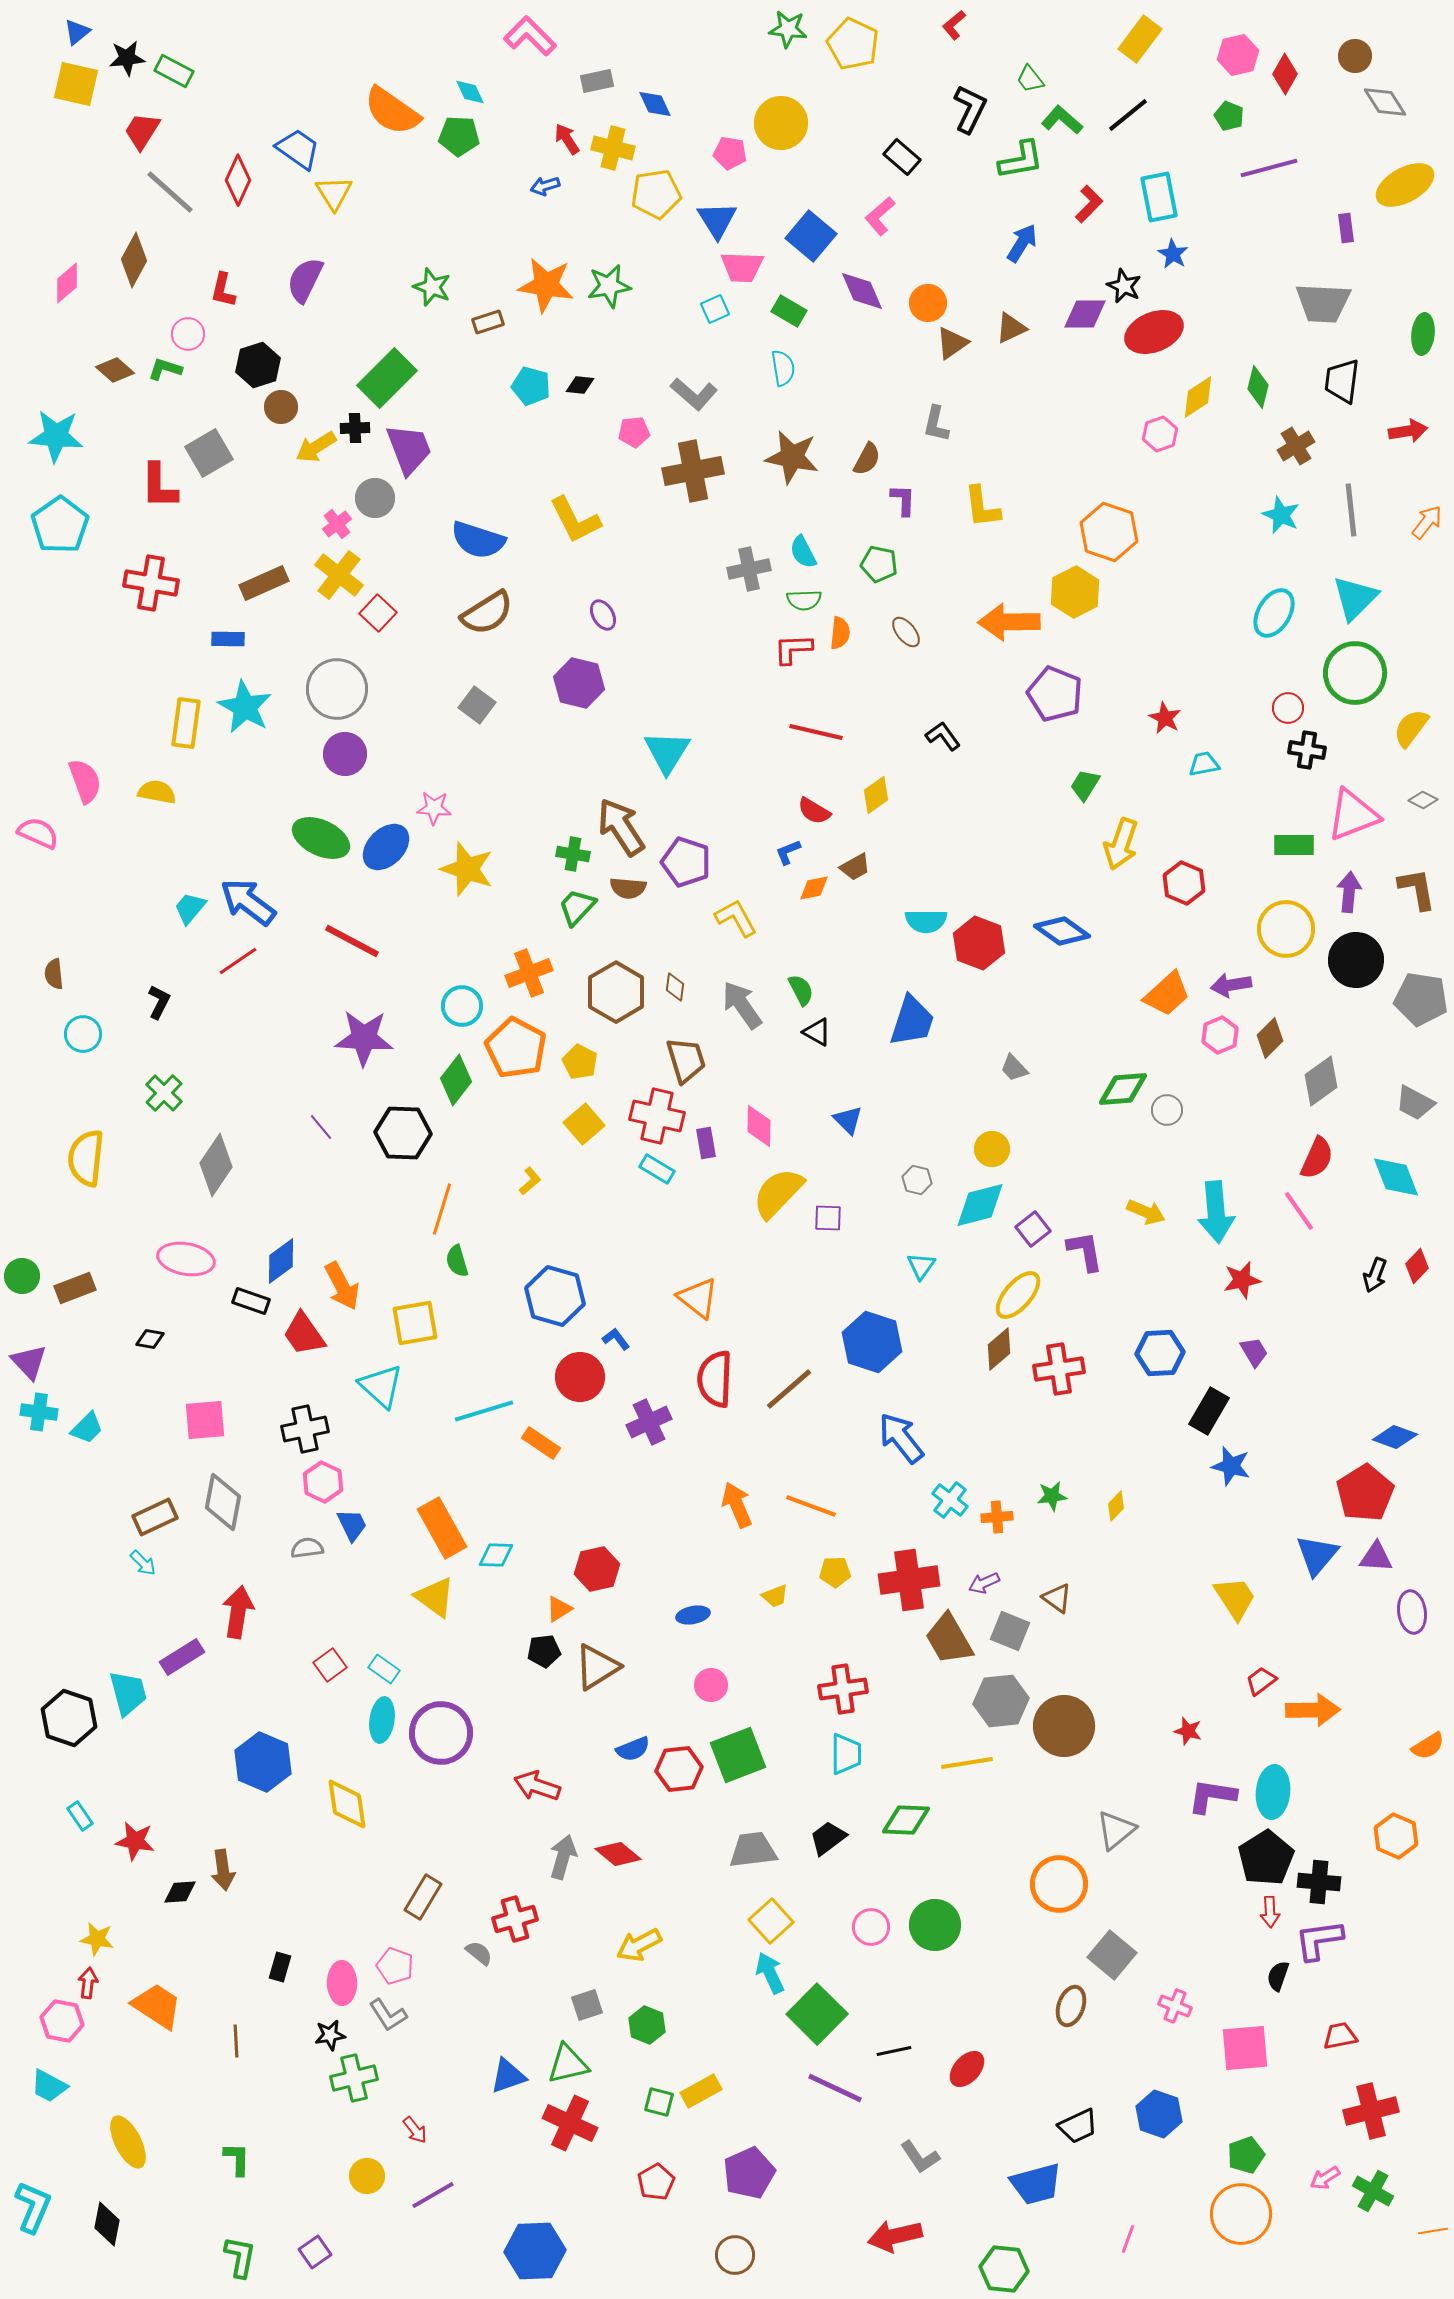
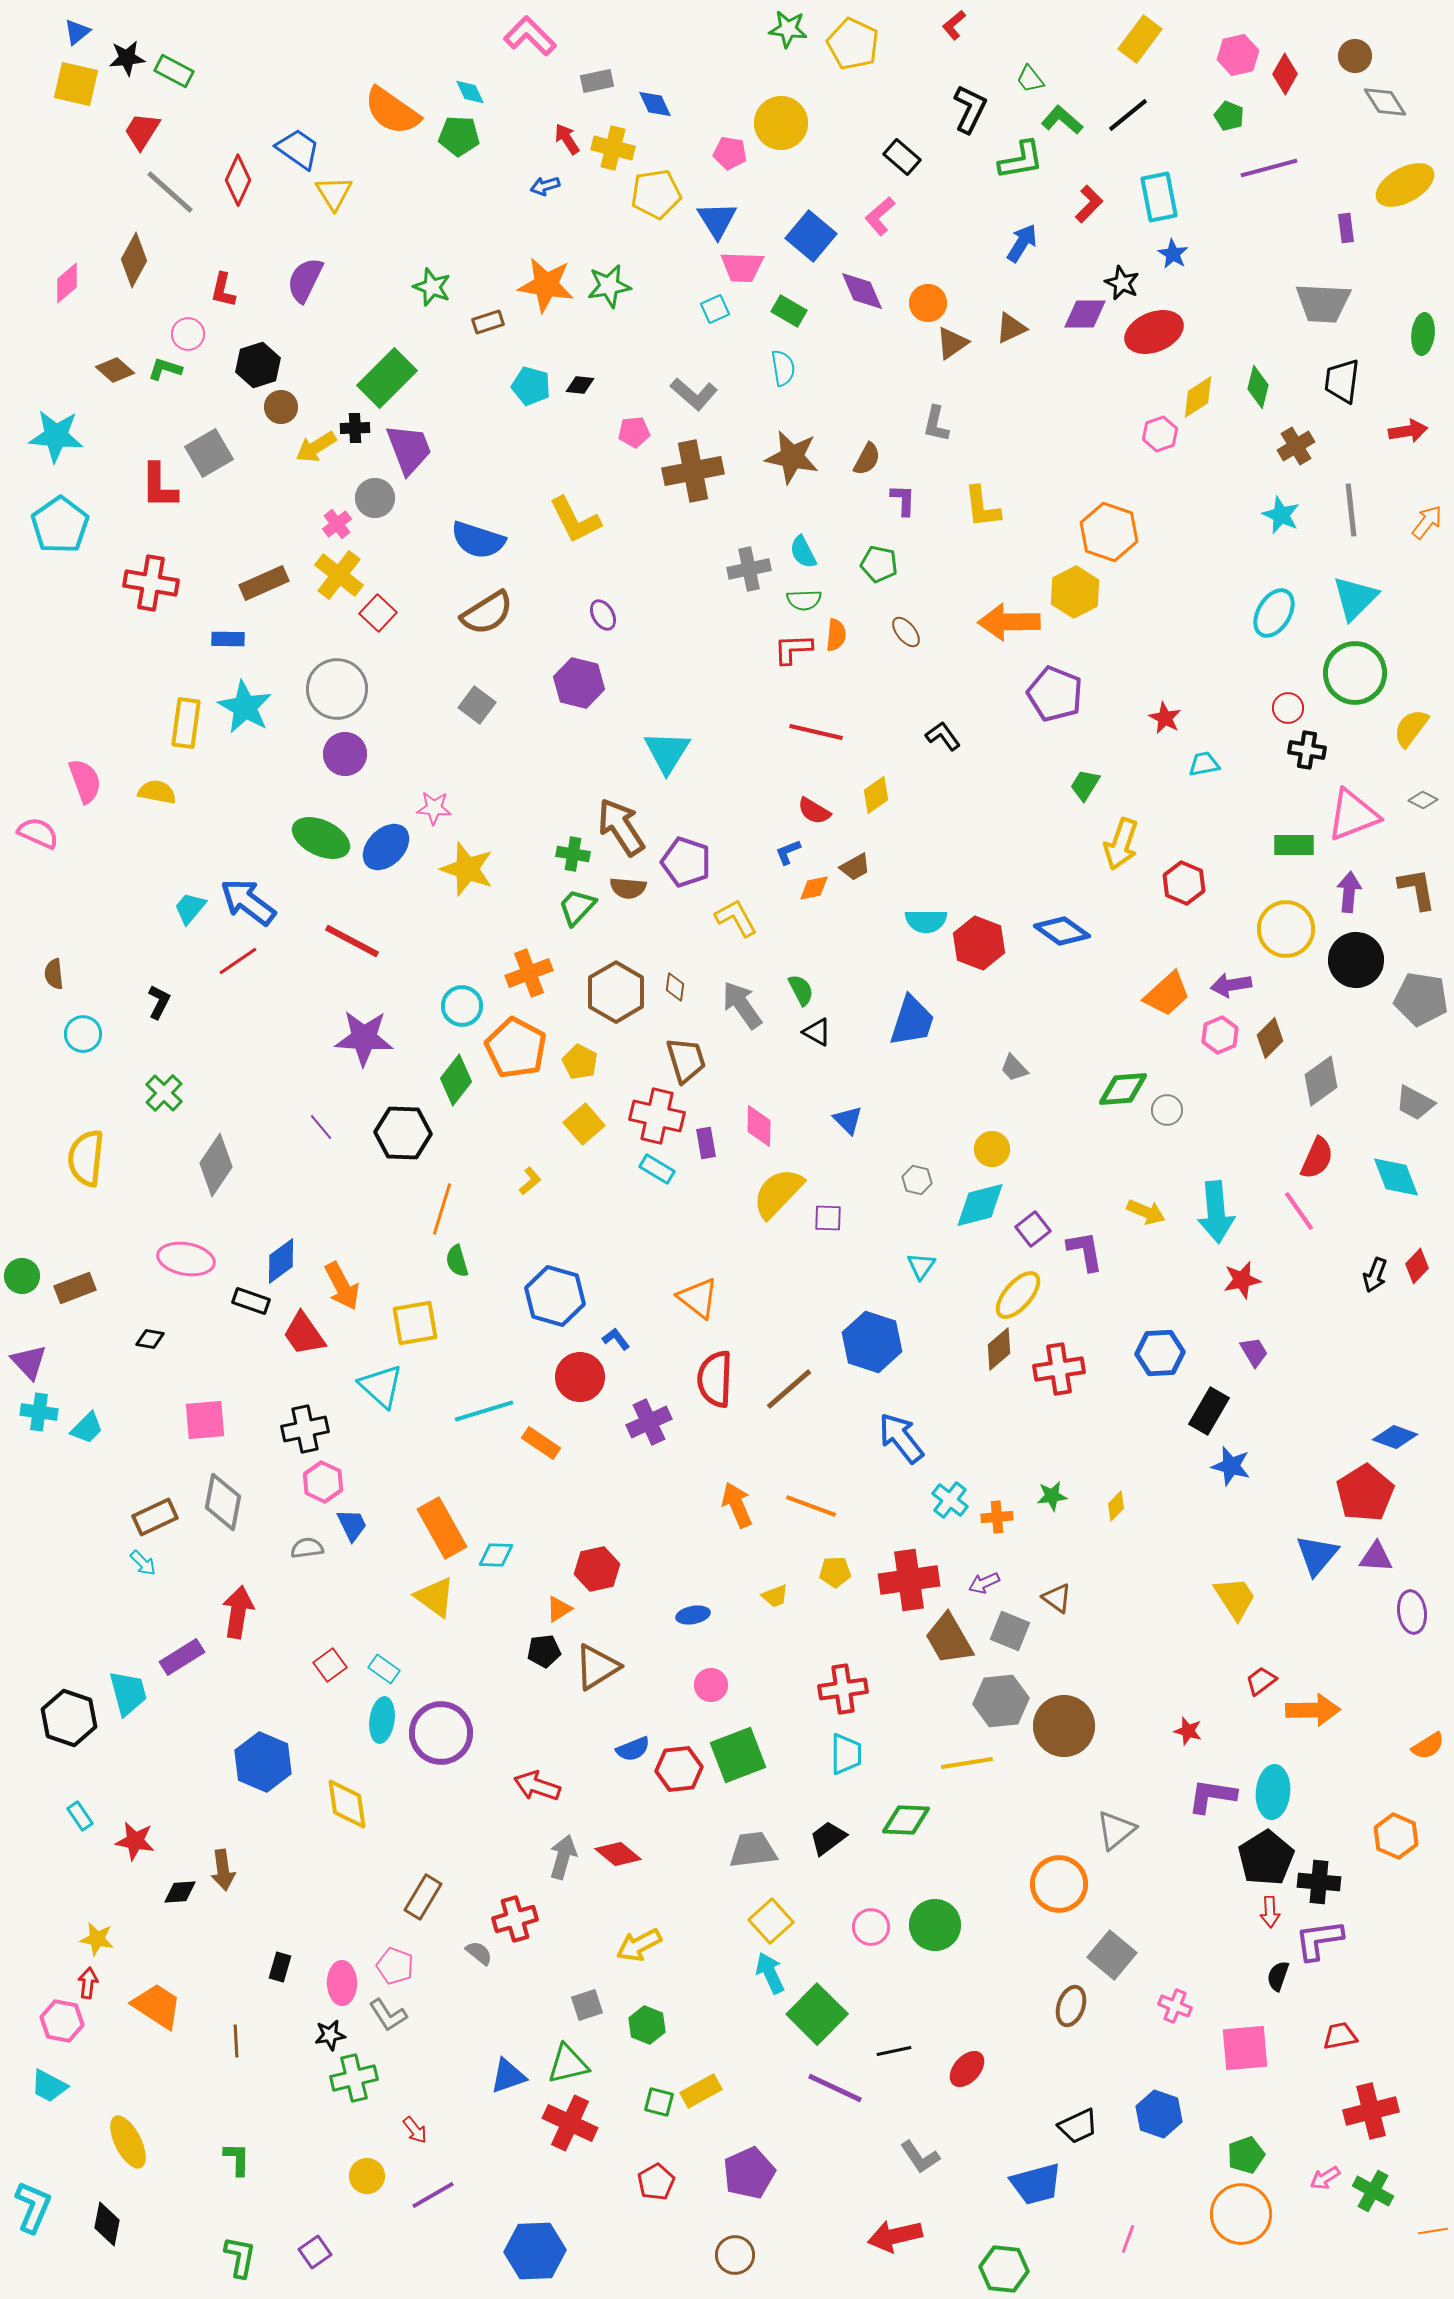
black star at (1124, 286): moved 2 px left, 3 px up
orange semicircle at (840, 633): moved 4 px left, 2 px down
